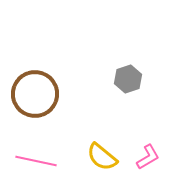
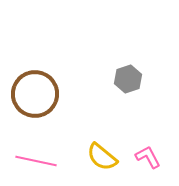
pink L-shape: rotated 88 degrees counterclockwise
